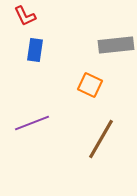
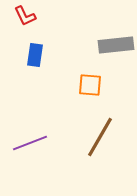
blue rectangle: moved 5 px down
orange square: rotated 20 degrees counterclockwise
purple line: moved 2 px left, 20 px down
brown line: moved 1 px left, 2 px up
